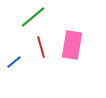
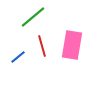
red line: moved 1 px right, 1 px up
blue line: moved 4 px right, 5 px up
